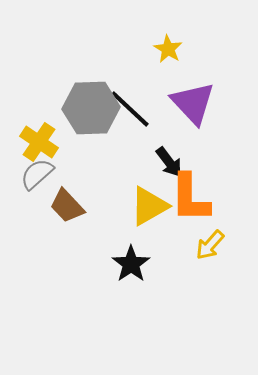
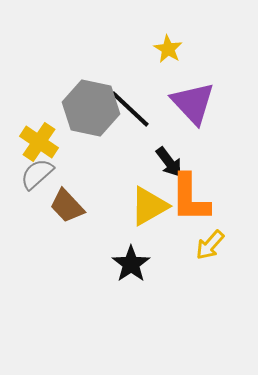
gray hexagon: rotated 14 degrees clockwise
